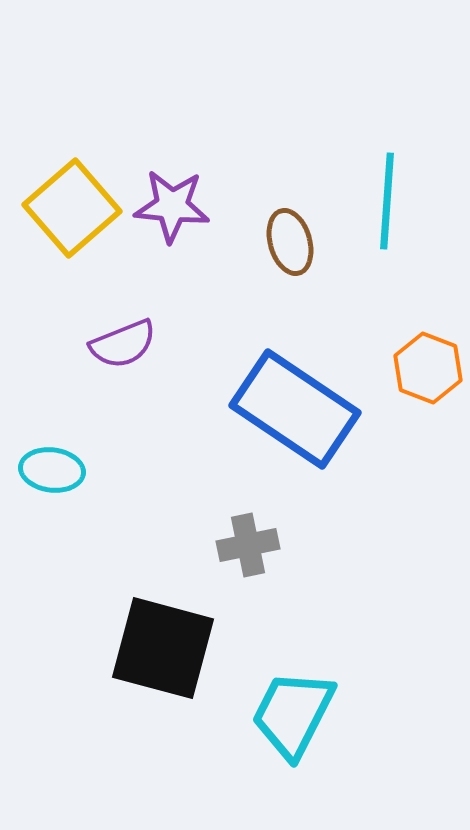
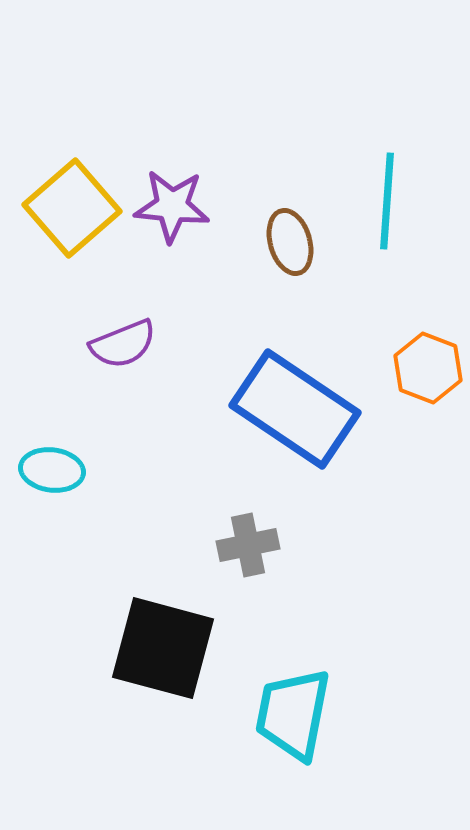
cyan trapezoid: rotated 16 degrees counterclockwise
